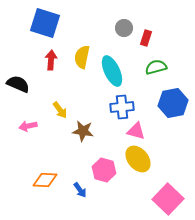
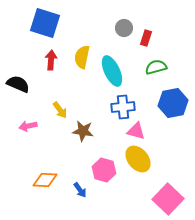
blue cross: moved 1 px right
